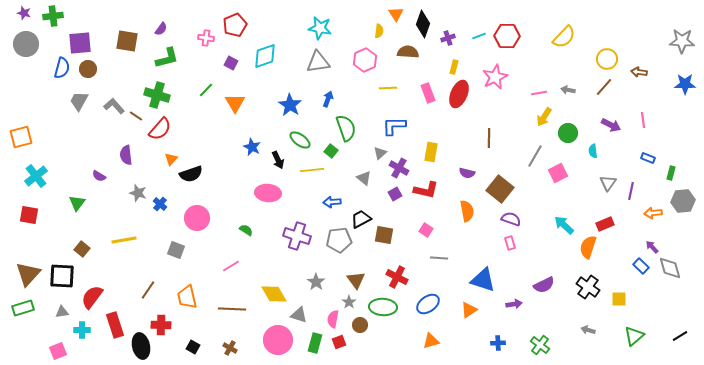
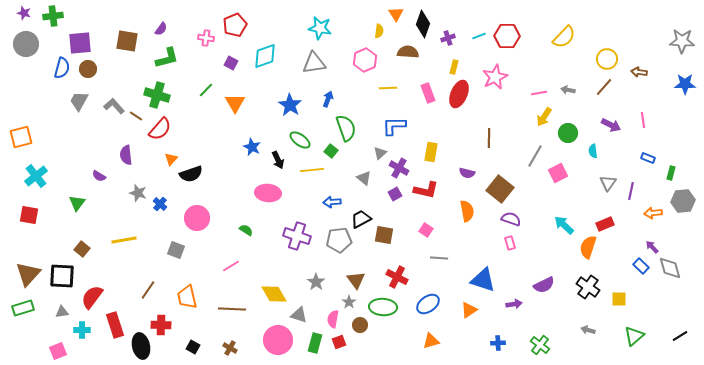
gray triangle at (318, 62): moved 4 px left, 1 px down
